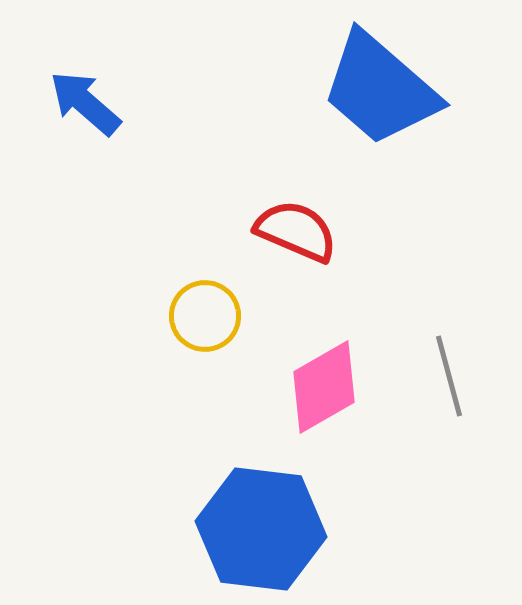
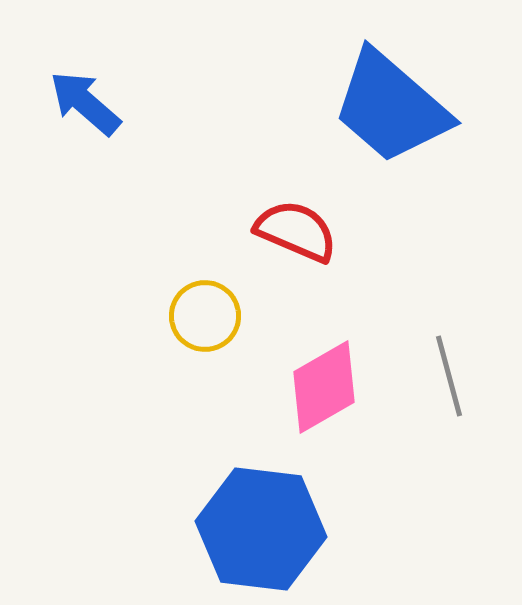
blue trapezoid: moved 11 px right, 18 px down
